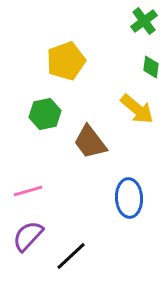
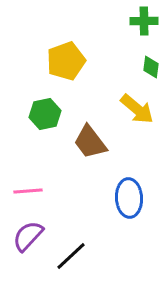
green cross: rotated 36 degrees clockwise
pink line: rotated 12 degrees clockwise
